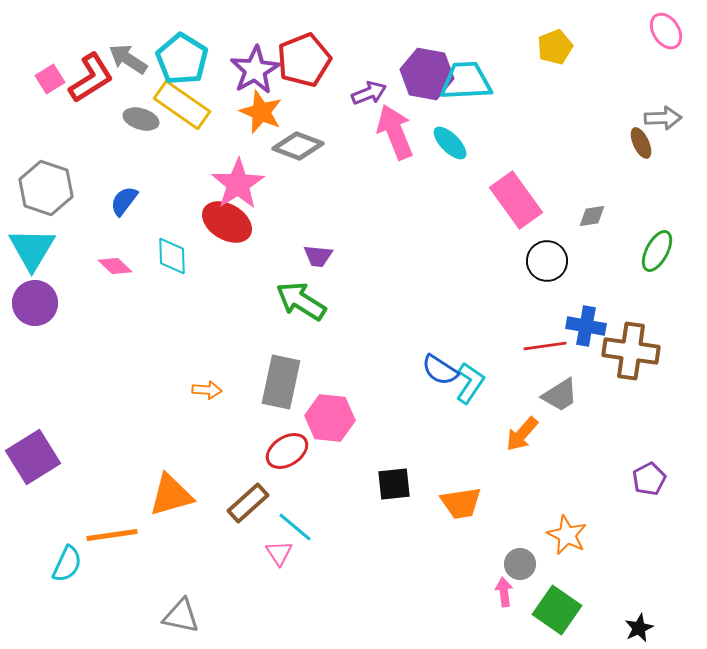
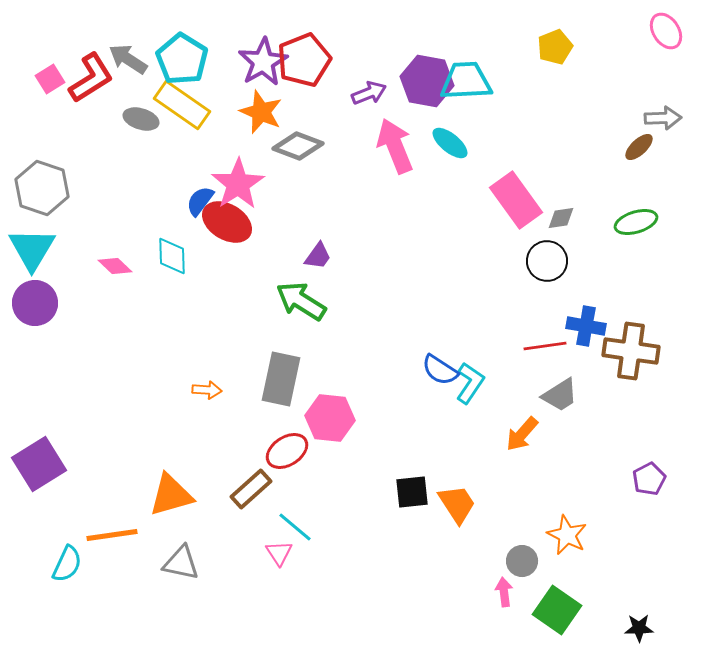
purple star at (255, 70): moved 8 px right, 8 px up
purple hexagon at (427, 74): moved 7 px down
pink arrow at (395, 132): moved 14 px down
cyan ellipse at (450, 143): rotated 6 degrees counterclockwise
brown ellipse at (641, 143): moved 2 px left, 4 px down; rotated 72 degrees clockwise
gray hexagon at (46, 188): moved 4 px left
blue semicircle at (124, 201): moved 76 px right
gray diamond at (592, 216): moved 31 px left, 2 px down
green ellipse at (657, 251): moved 21 px left, 29 px up; rotated 45 degrees clockwise
purple trapezoid at (318, 256): rotated 60 degrees counterclockwise
gray rectangle at (281, 382): moved 3 px up
purple square at (33, 457): moved 6 px right, 7 px down
black square at (394, 484): moved 18 px right, 8 px down
brown rectangle at (248, 503): moved 3 px right, 14 px up
orange trapezoid at (461, 503): moved 4 px left, 1 px down; rotated 114 degrees counterclockwise
gray circle at (520, 564): moved 2 px right, 3 px up
gray triangle at (181, 616): moved 53 px up
black star at (639, 628): rotated 24 degrees clockwise
